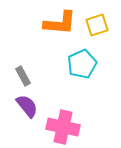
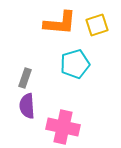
cyan pentagon: moved 7 px left; rotated 8 degrees clockwise
gray rectangle: moved 2 px right, 2 px down; rotated 48 degrees clockwise
purple semicircle: rotated 145 degrees counterclockwise
